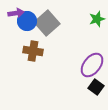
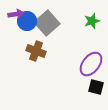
purple arrow: moved 1 px down
green star: moved 5 px left, 2 px down
brown cross: moved 3 px right; rotated 12 degrees clockwise
purple ellipse: moved 1 px left, 1 px up
black square: rotated 21 degrees counterclockwise
